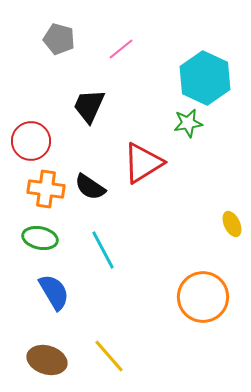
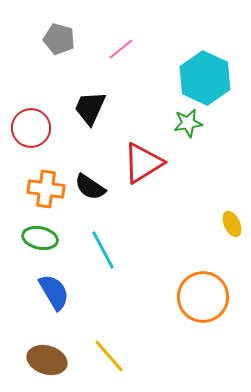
black trapezoid: moved 1 px right, 2 px down
red circle: moved 13 px up
